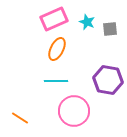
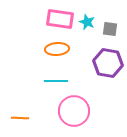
pink rectangle: moved 6 px right; rotated 32 degrees clockwise
gray square: rotated 14 degrees clockwise
orange ellipse: rotated 60 degrees clockwise
purple hexagon: moved 17 px up
orange line: rotated 30 degrees counterclockwise
